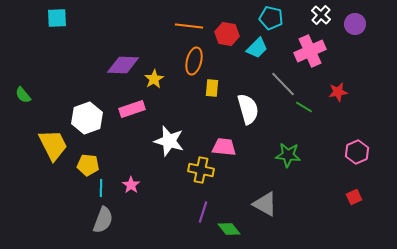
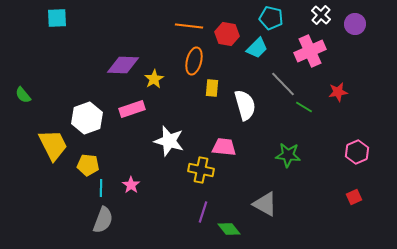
white semicircle: moved 3 px left, 4 px up
